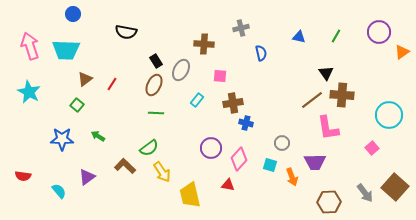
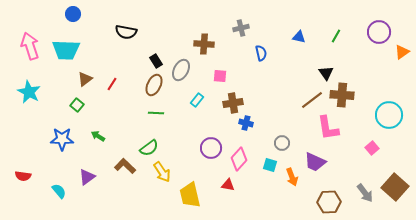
purple trapezoid at (315, 162): rotated 25 degrees clockwise
